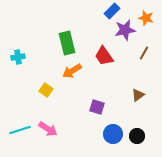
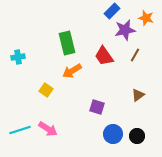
brown line: moved 9 px left, 2 px down
